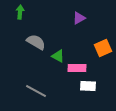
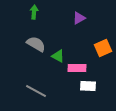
green arrow: moved 14 px right
gray semicircle: moved 2 px down
